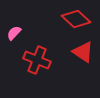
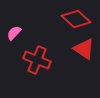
red triangle: moved 1 px right, 3 px up
